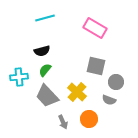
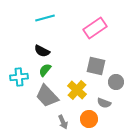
pink rectangle: rotated 65 degrees counterclockwise
black semicircle: rotated 42 degrees clockwise
yellow cross: moved 2 px up
gray semicircle: moved 5 px left, 3 px down
